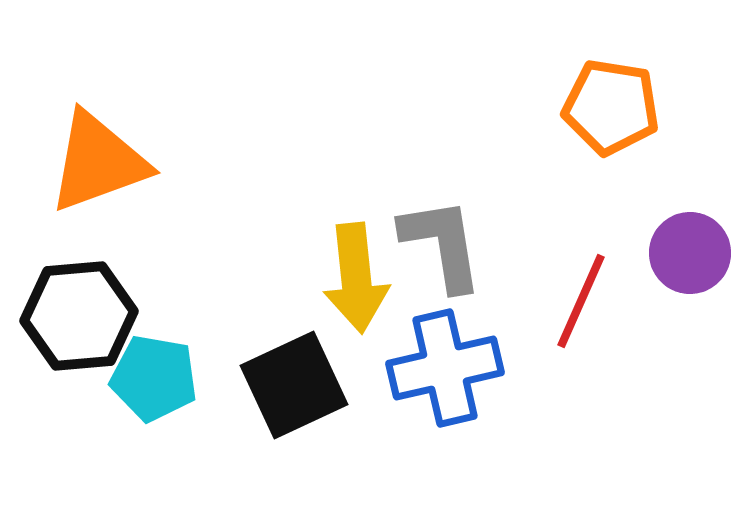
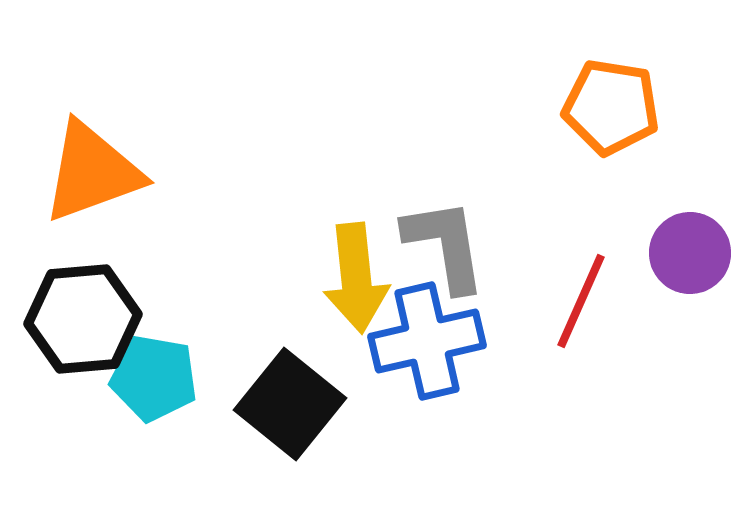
orange triangle: moved 6 px left, 10 px down
gray L-shape: moved 3 px right, 1 px down
black hexagon: moved 4 px right, 3 px down
blue cross: moved 18 px left, 27 px up
black square: moved 4 px left, 19 px down; rotated 26 degrees counterclockwise
